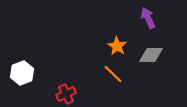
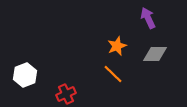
orange star: rotated 18 degrees clockwise
gray diamond: moved 4 px right, 1 px up
white hexagon: moved 3 px right, 2 px down
